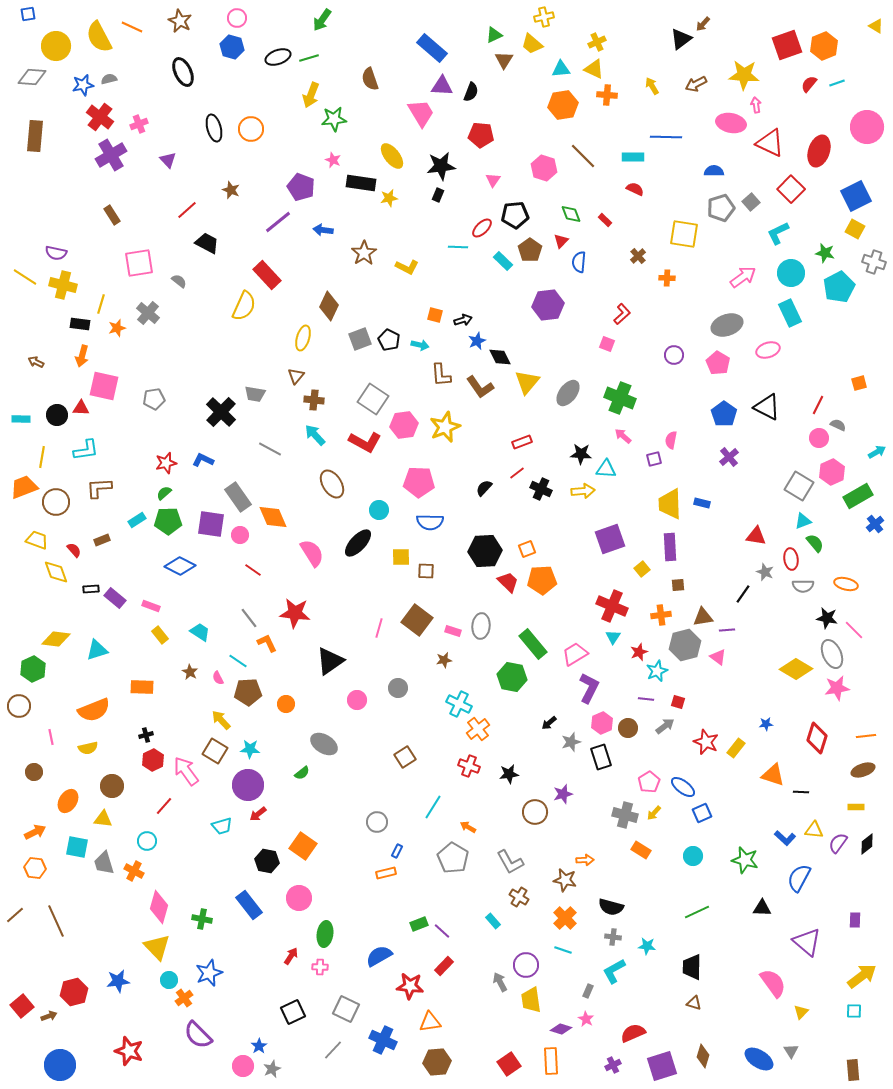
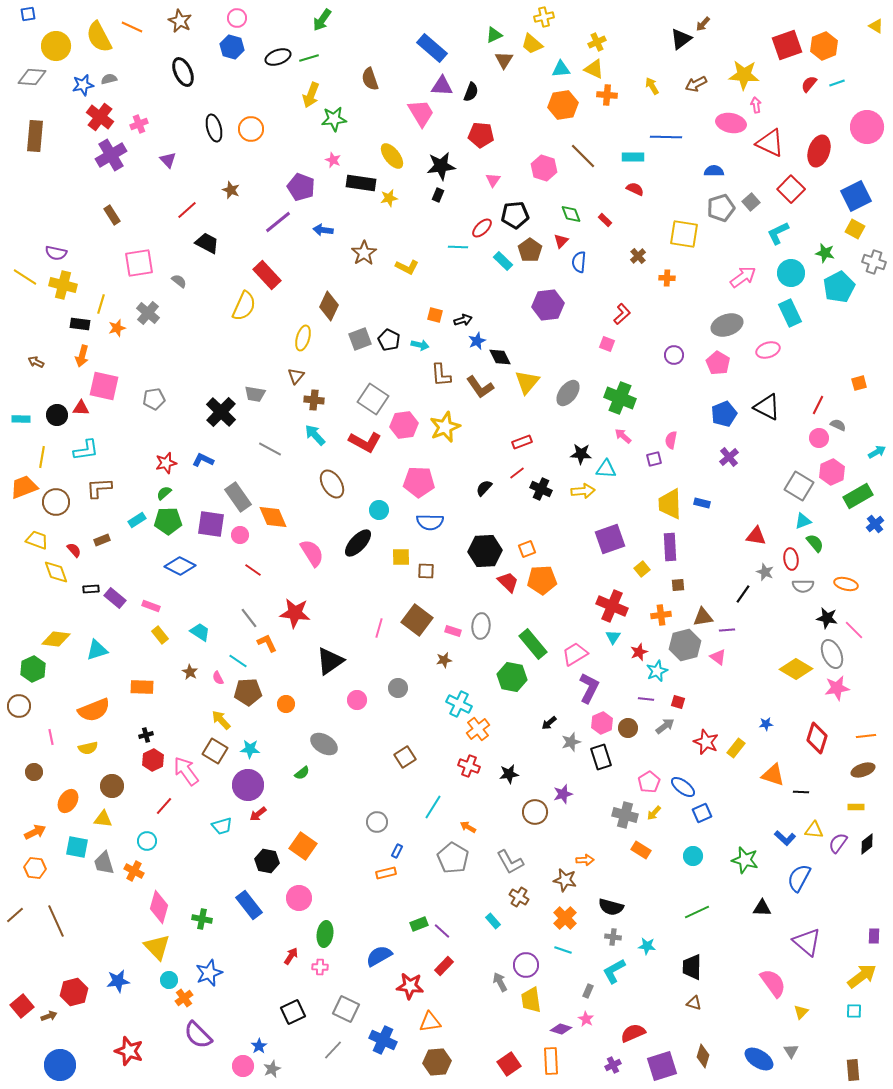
blue pentagon at (724, 414): rotated 15 degrees clockwise
purple rectangle at (855, 920): moved 19 px right, 16 px down
